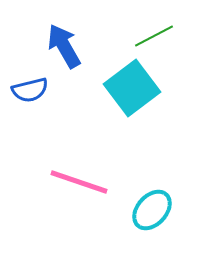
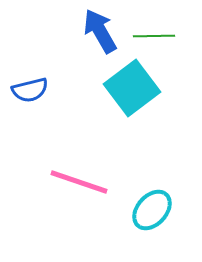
green line: rotated 27 degrees clockwise
blue arrow: moved 36 px right, 15 px up
